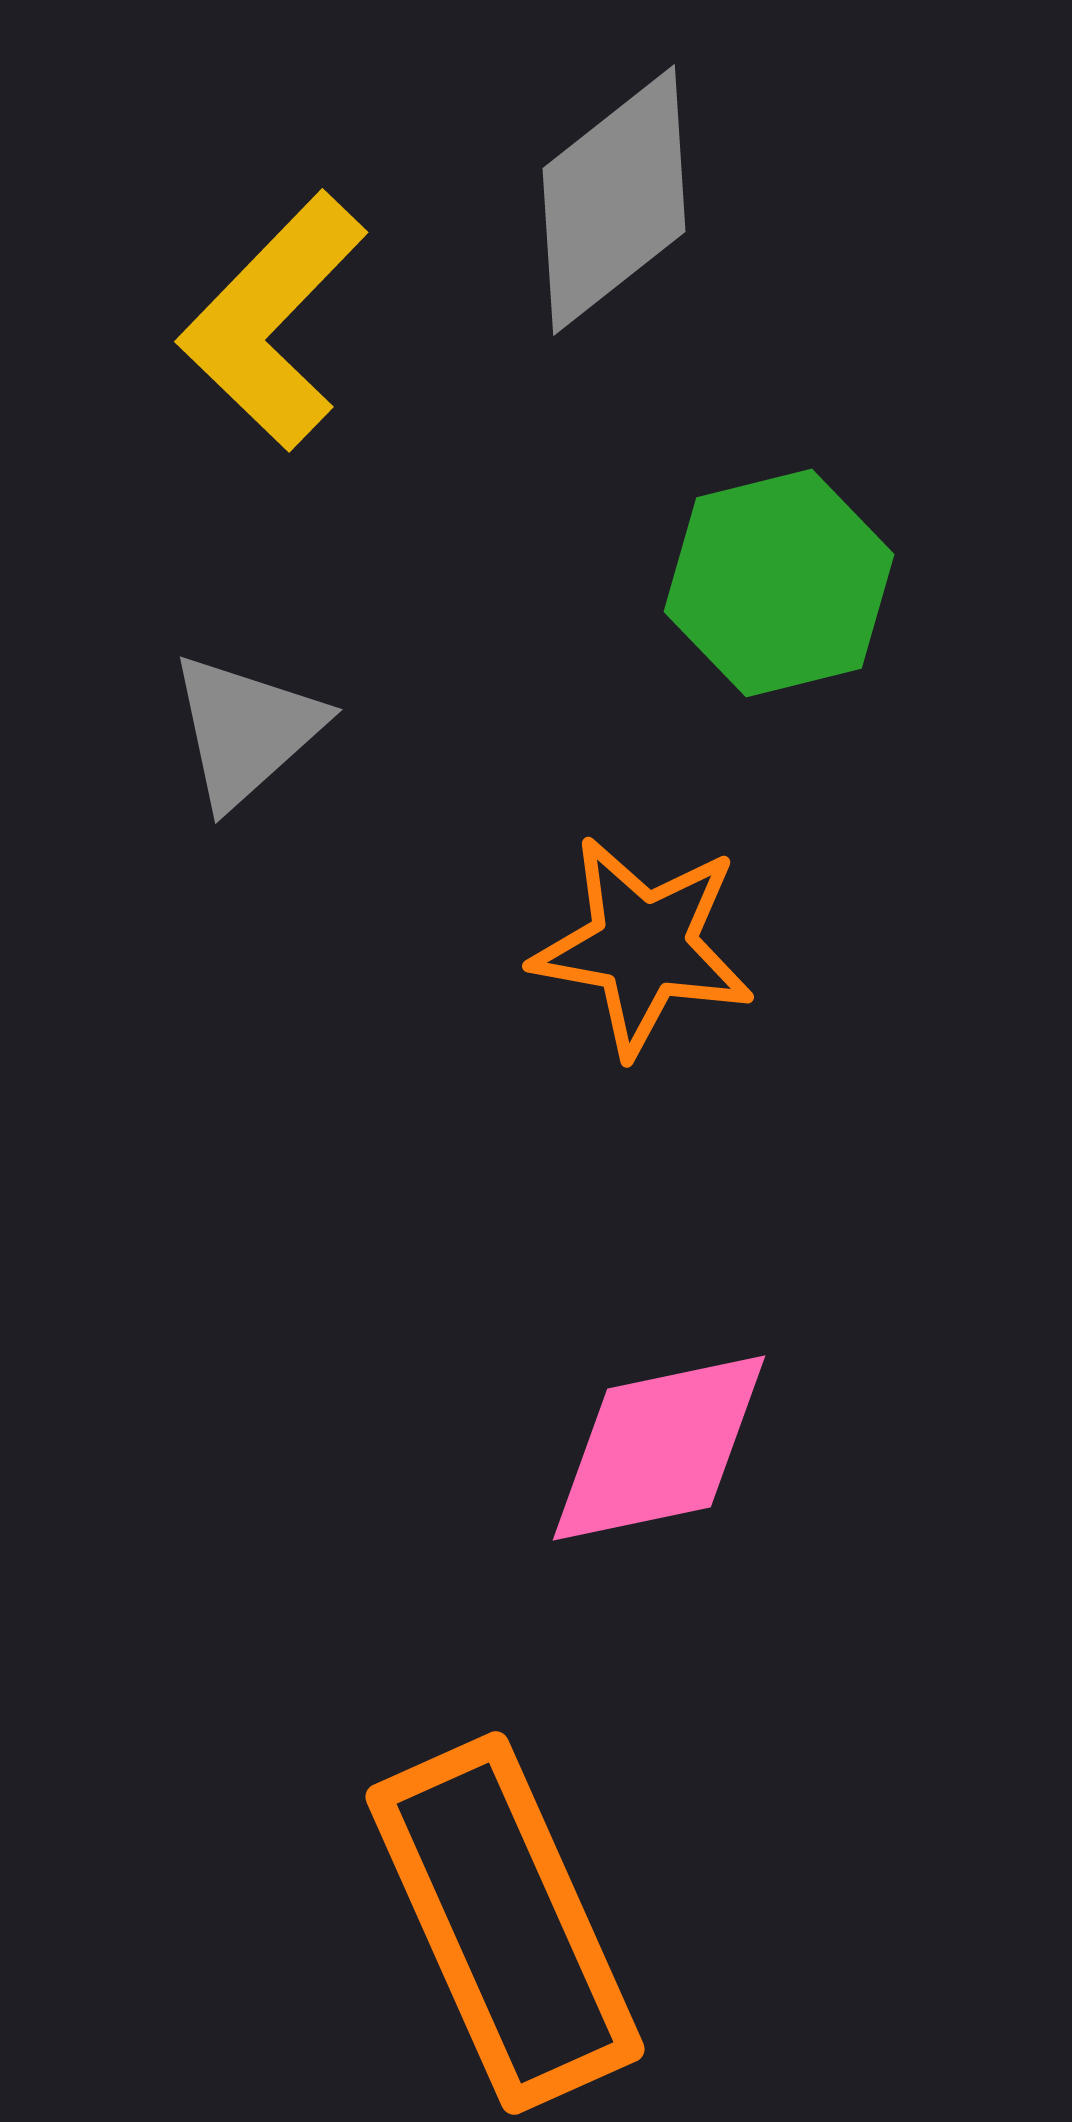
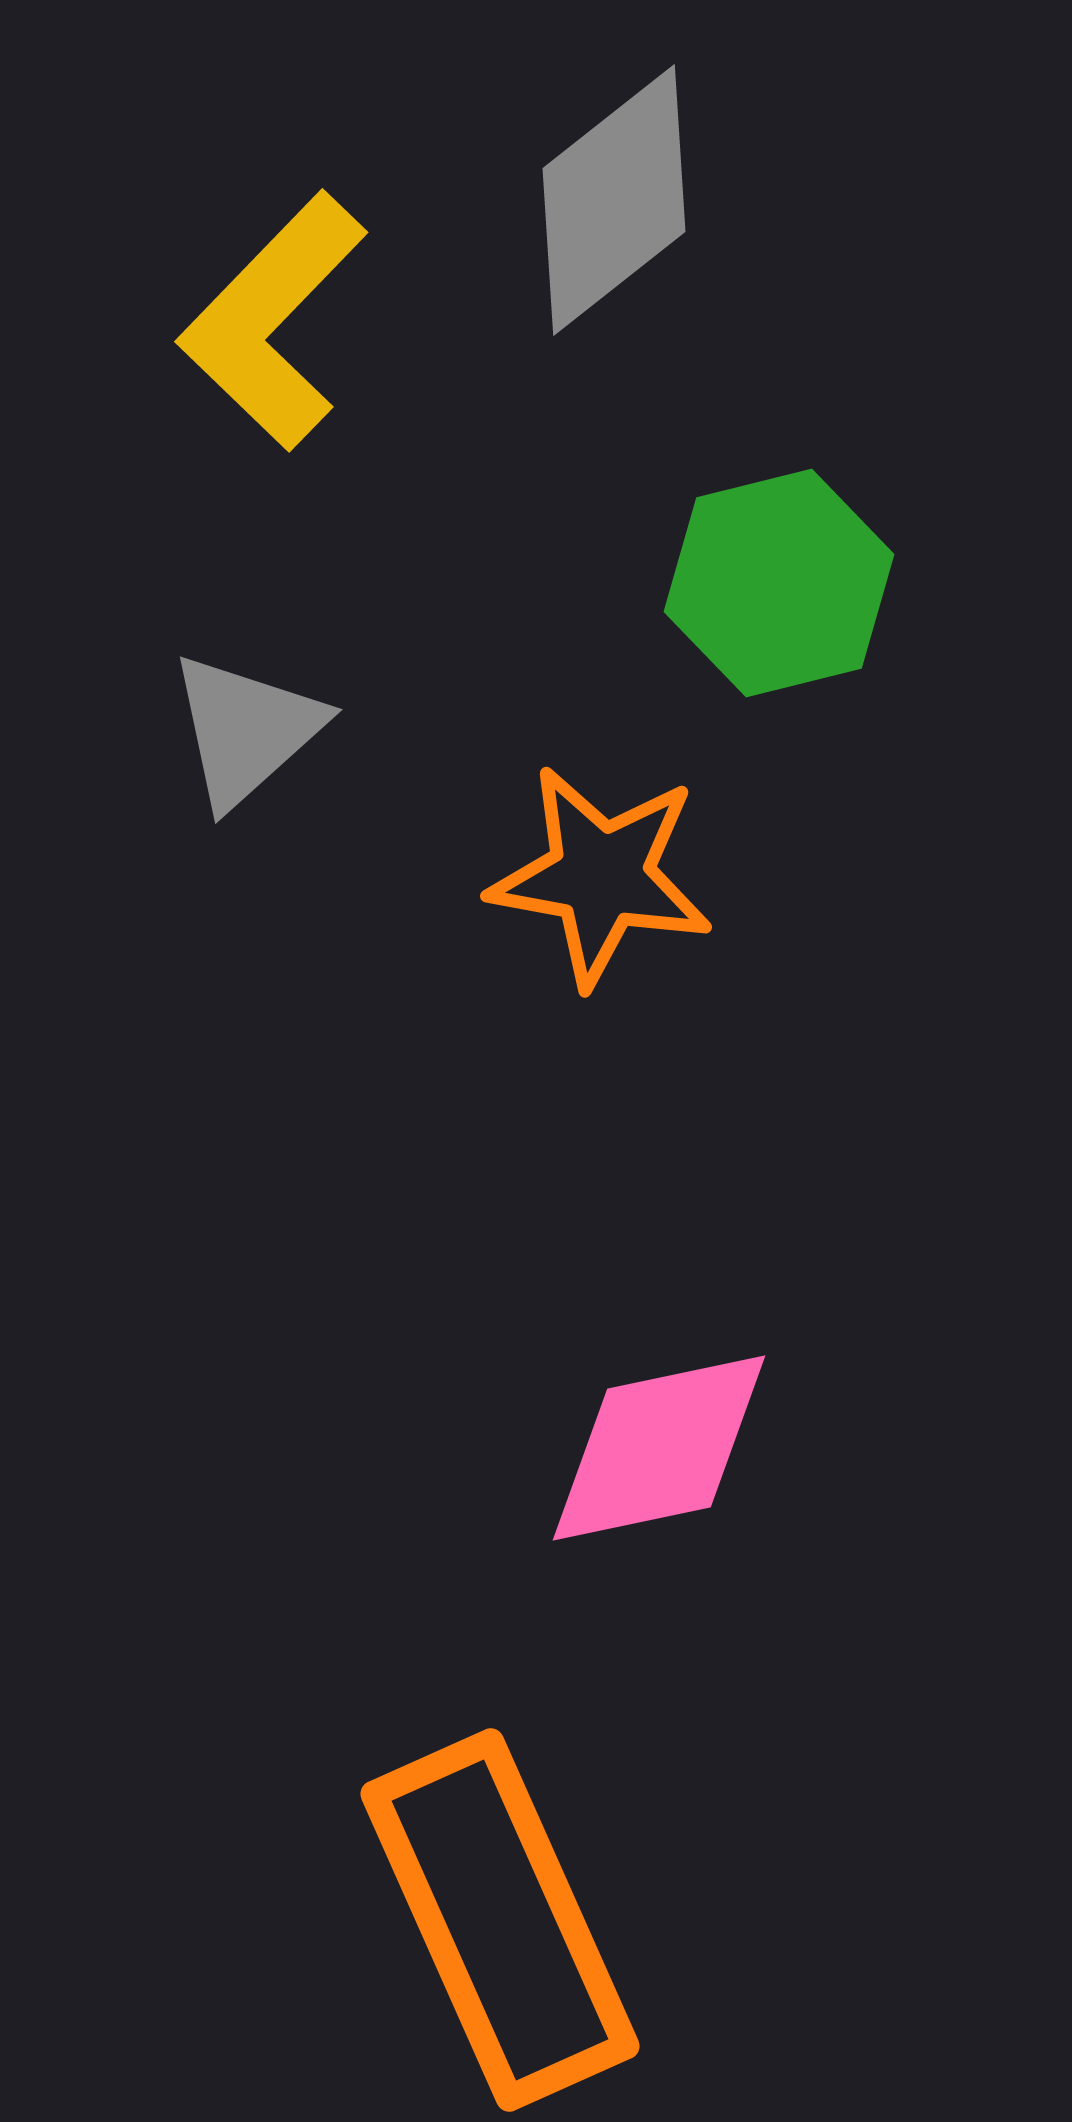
orange star: moved 42 px left, 70 px up
orange rectangle: moved 5 px left, 3 px up
